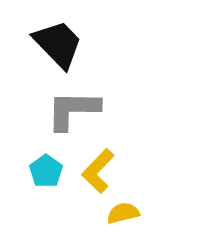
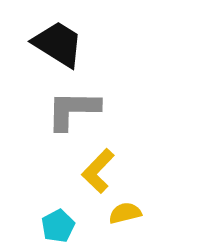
black trapezoid: rotated 14 degrees counterclockwise
cyan pentagon: moved 12 px right, 55 px down; rotated 8 degrees clockwise
yellow semicircle: moved 2 px right
